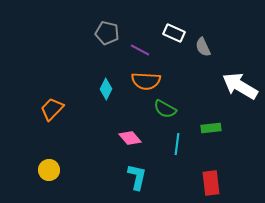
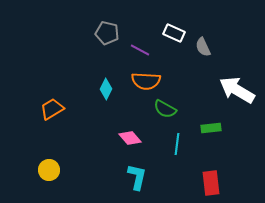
white arrow: moved 3 px left, 4 px down
orange trapezoid: rotated 15 degrees clockwise
